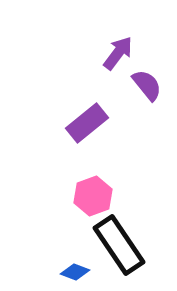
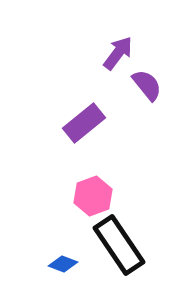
purple rectangle: moved 3 px left
blue diamond: moved 12 px left, 8 px up
